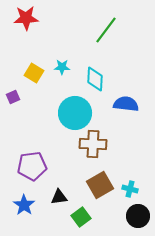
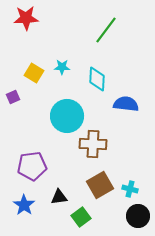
cyan diamond: moved 2 px right
cyan circle: moved 8 px left, 3 px down
